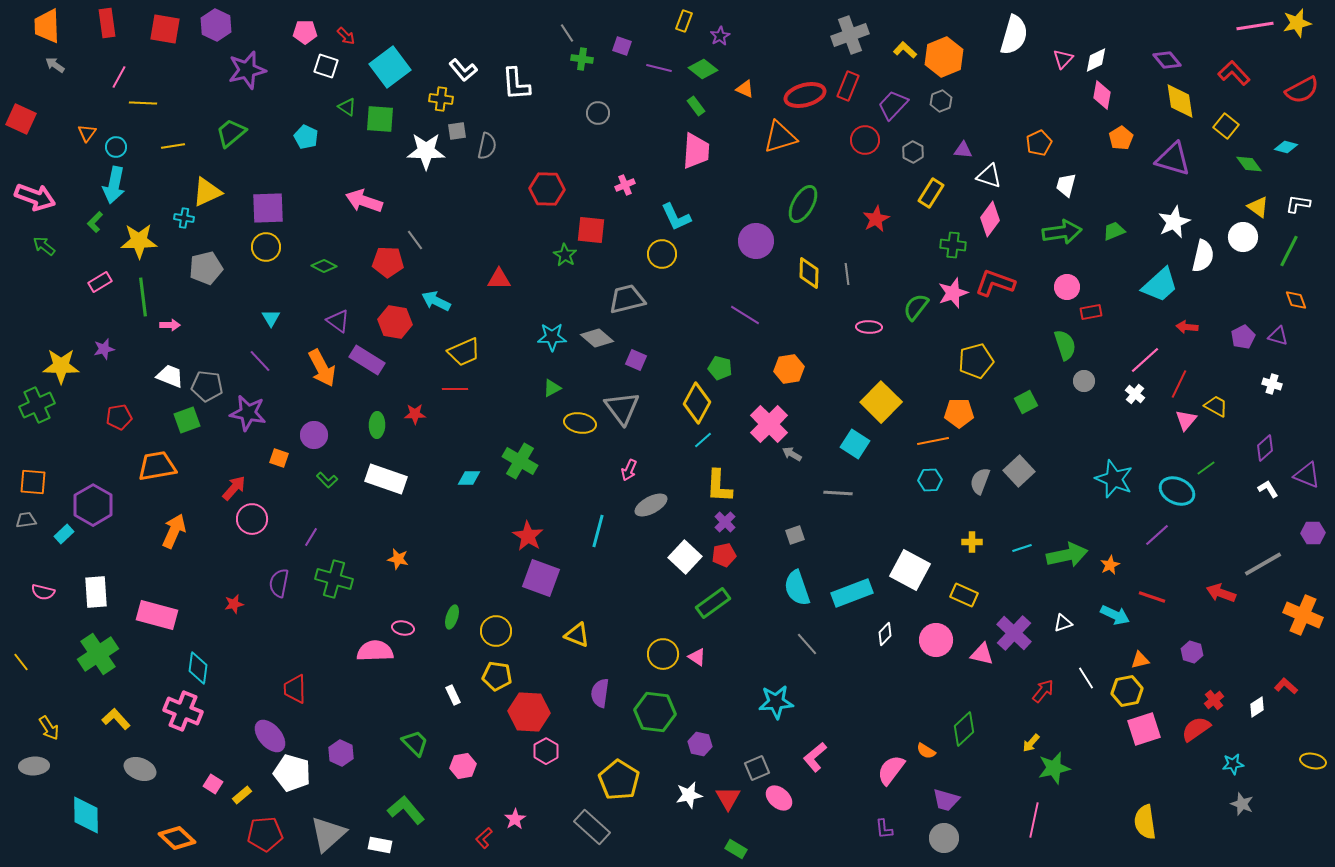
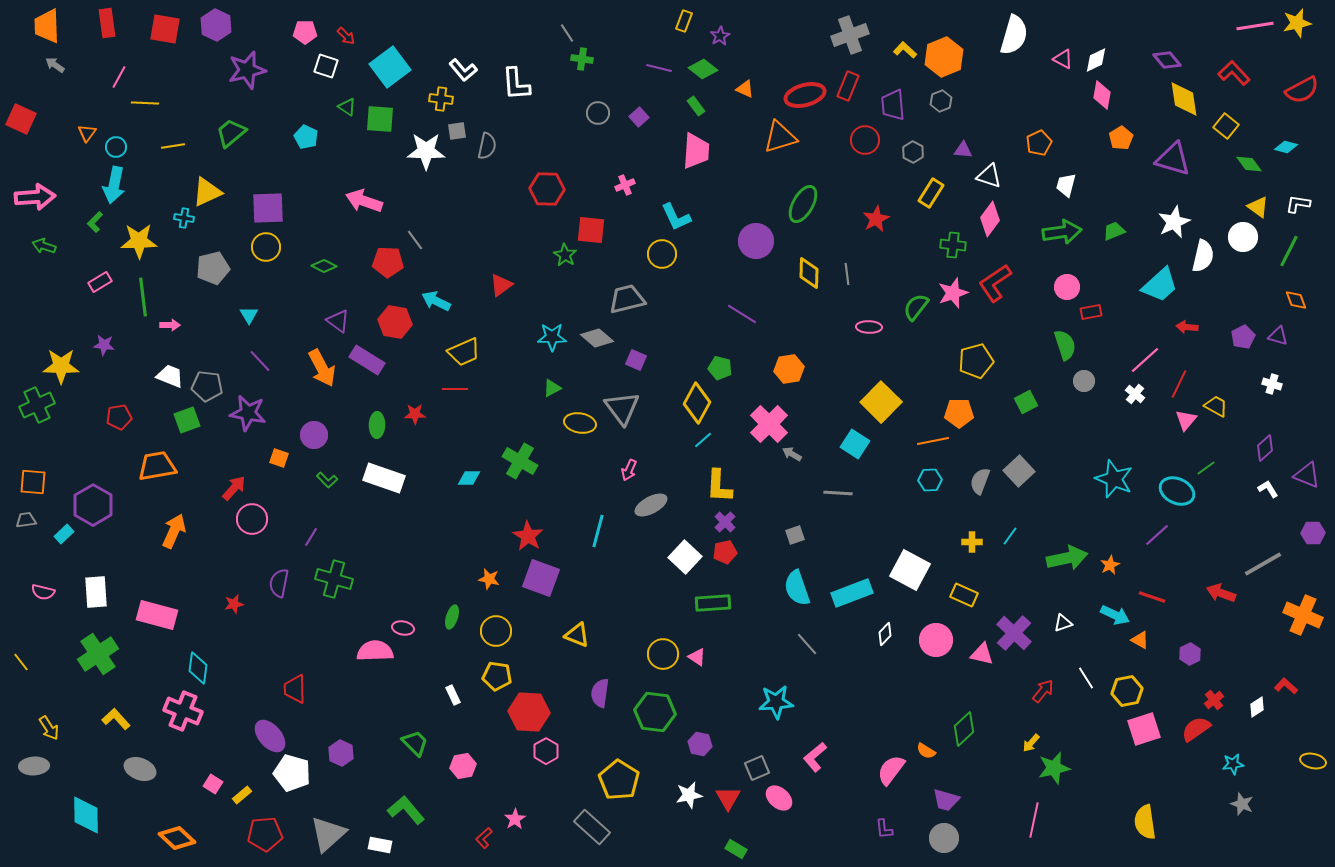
purple square at (622, 46): moved 17 px right, 71 px down; rotated 30 degrees clockwise
pink triangle at (1063, 59): rotated 45 degrees counterclockwise
yellow diamond at (1180, 101): moved 4 px right, 2 px up
yellow line at (143, 103): moved 2 px right
purple trapezoid at (893, 105): rotated 48 degrees counterclockwise
pink arrow at (35, 197): rotated 24 degrees counterclockwise
green arrow at (44, 246): rotated 20 degrees counterclockwise
gray pentagon at (206, 268): moved 7 px right
red triangle at (499, 279): moved 2 px right, 6 px down; rotated 35 degrees counterclockwise
red L-shape at (995, 283): rotated 54 degrees counterclockwise
purple line at (745, 315): moved 3 px left, 1 px up
cyan triangle at (271, 318): moved 22 px left, 3 px up
purple star at (104, 349): moved 4 px up; rotated 20 degrees clockwise
white rectangle at (386, 479): moved 2 px left, 1 px up
cyan line at (1022, 548): moved 12 px left, 12 px up; rotated 36 degrees counterclockwise
red pentagon at (724, 555): moved 1 px right, 3 px up
green arrow at (1067, 555): moved 3 px down
orange star at (398, 559): moved 91 px right, 20 px down
green rectangle at (713, 603): rotated 32 degrees clockwise
purple hexagon at (1192, 652): moved 2 px left, 2 px down; rotated 15 degrees clockwise
orange triangle at (1140, 660): moved 20 px up; rotated 42 degrees clockwise
